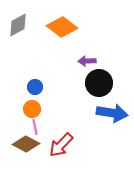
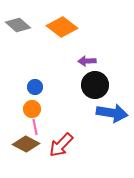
gray diamond: rotated 70 degrees clockwise
black circle: moved 4 px left, 2 px down
